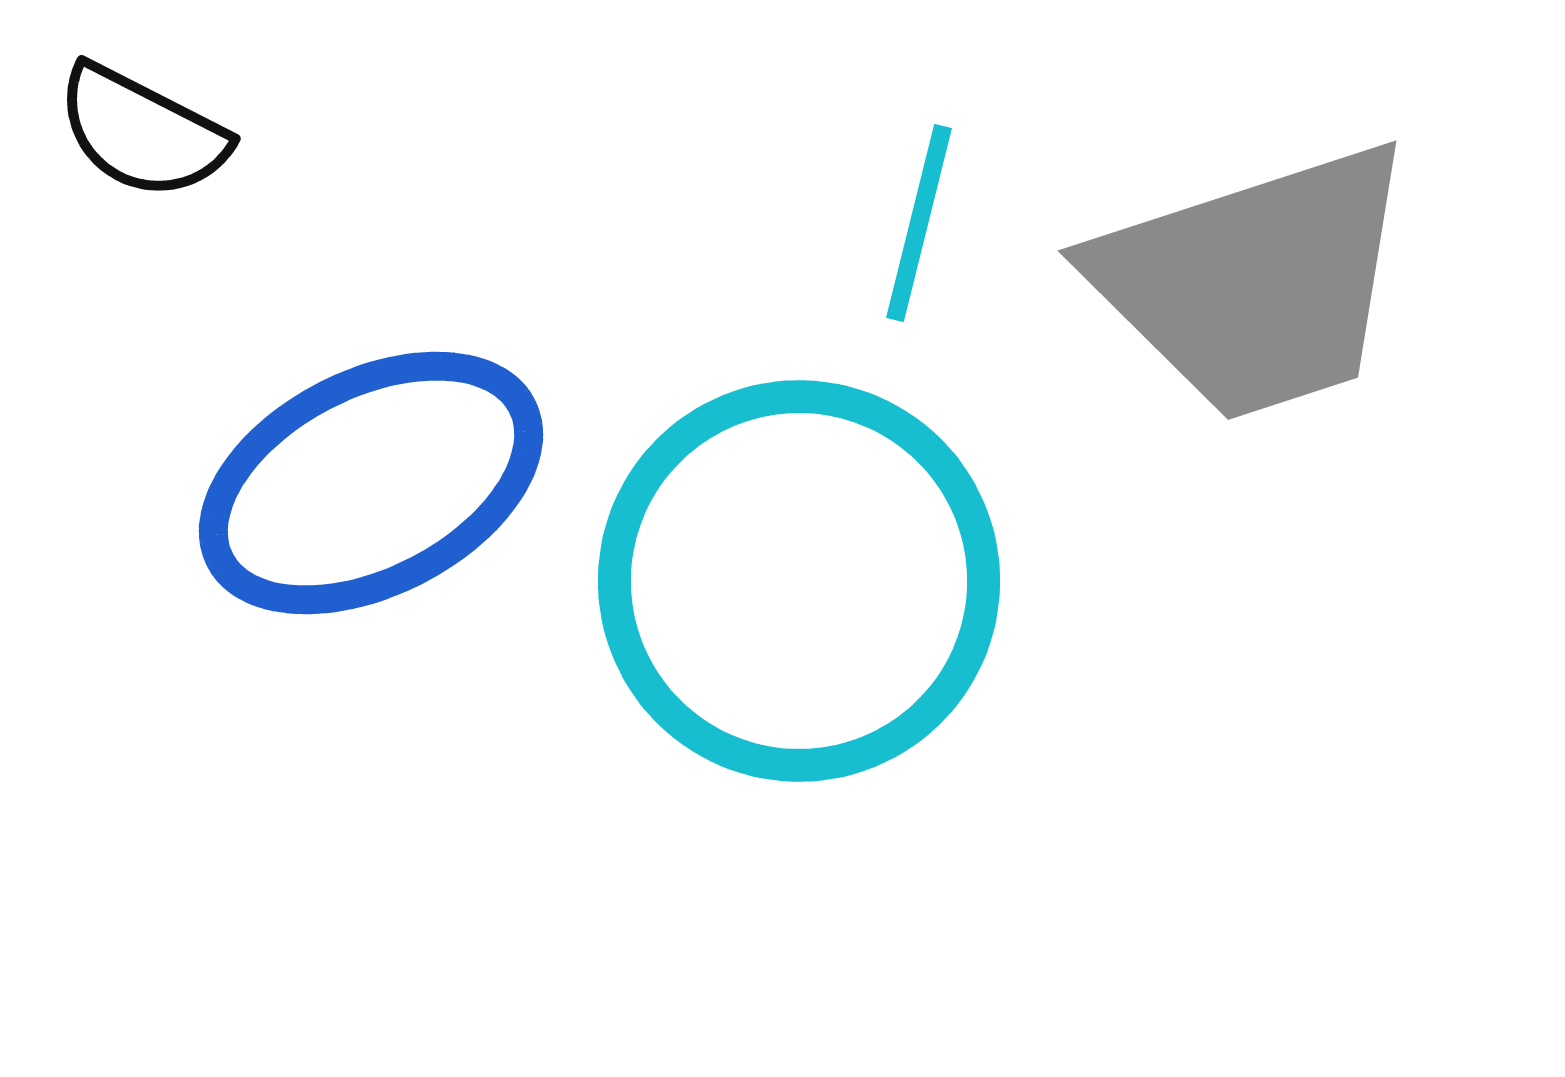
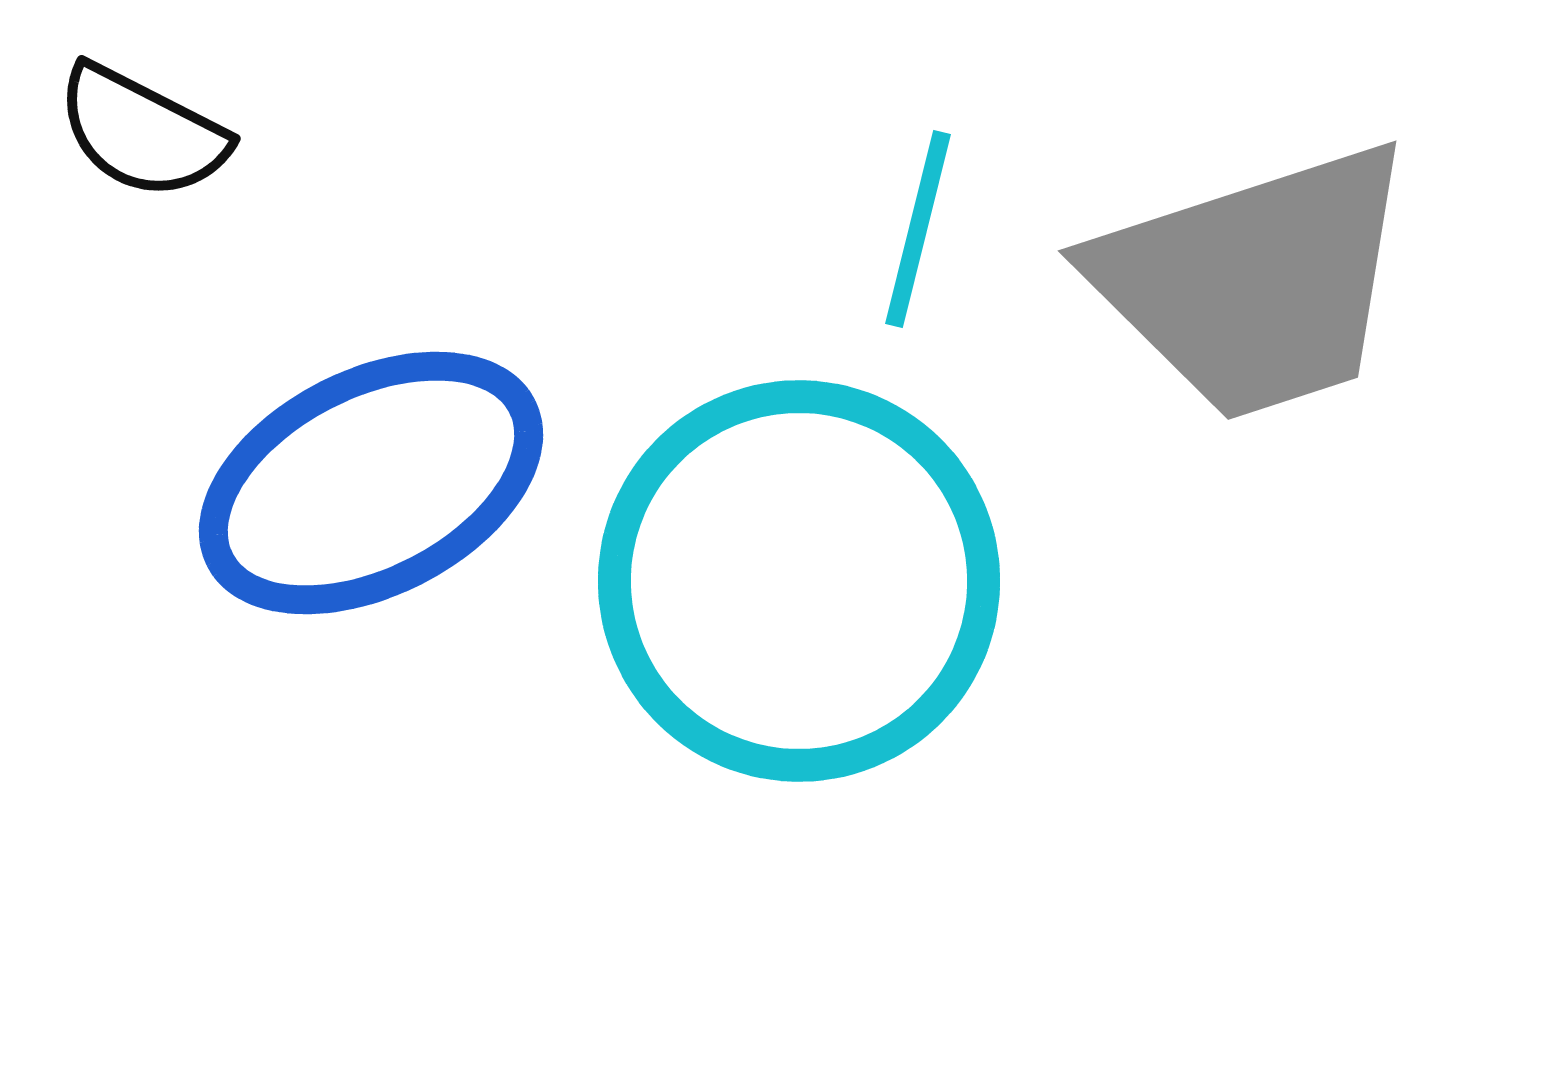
cyan line: moved 1 px left, 6 px down
